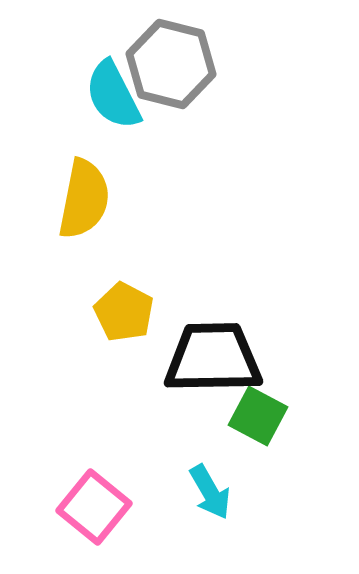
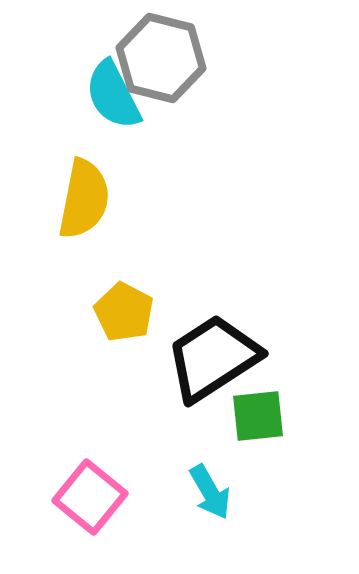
gray hexagon: moved 10 px left, 6 px up
black trapezoid: rotated 32 degrees counterclockwise
green square: rotated 34 degrees counterclockwise
pink square: moved 4 px left, 10 px up
